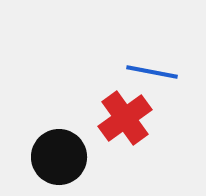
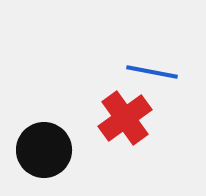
black circle: moved 15 px left, 7 px up
